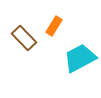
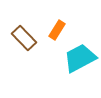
orange rectangle: moved 3 px right, 4 px down
